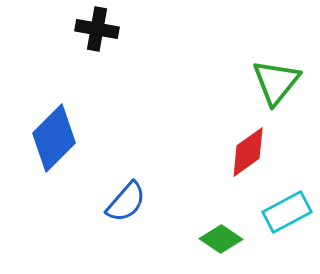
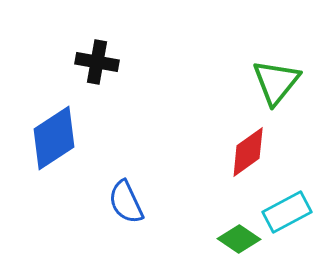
black cross: moved 33 px down
blue diamond: rotated 12 degrees clockwise
blue semicircle: rotated 114 degrees clockwise
green diamond: moved 18 px right
